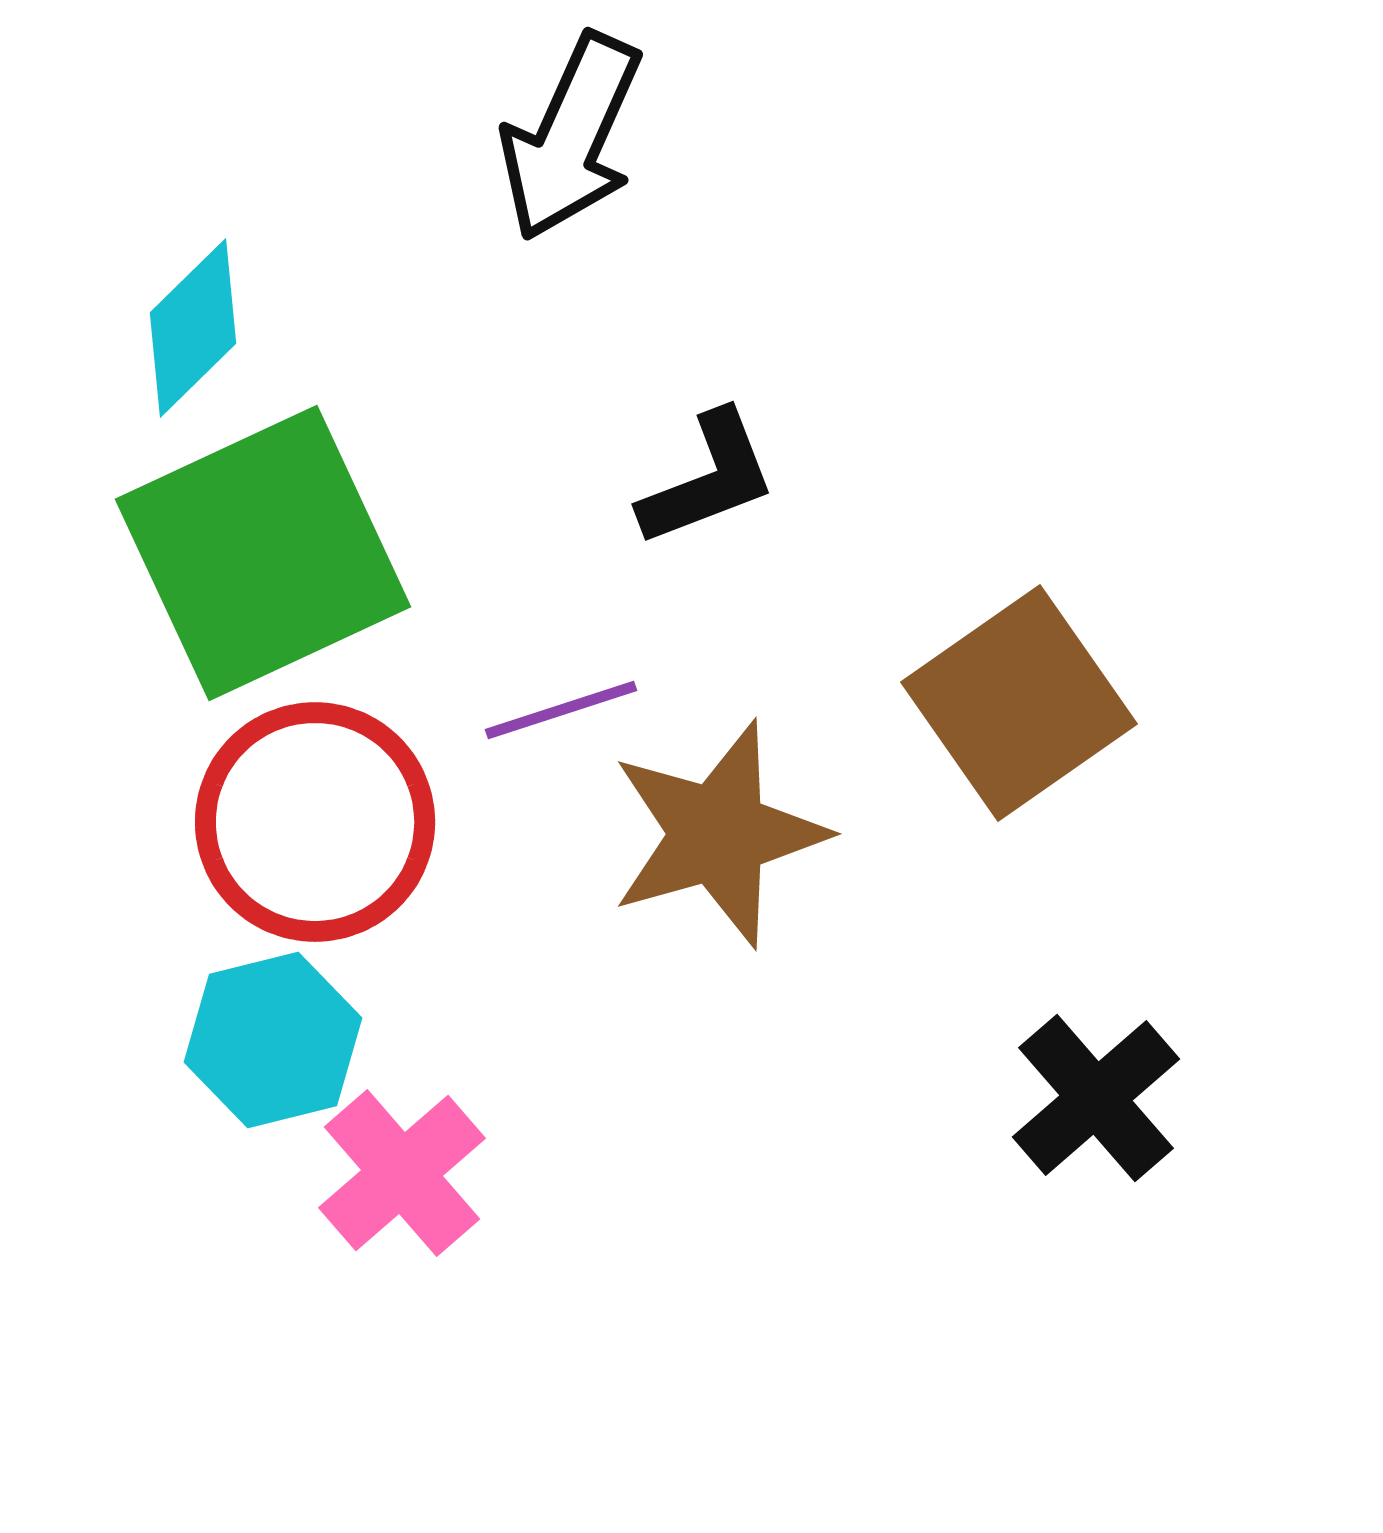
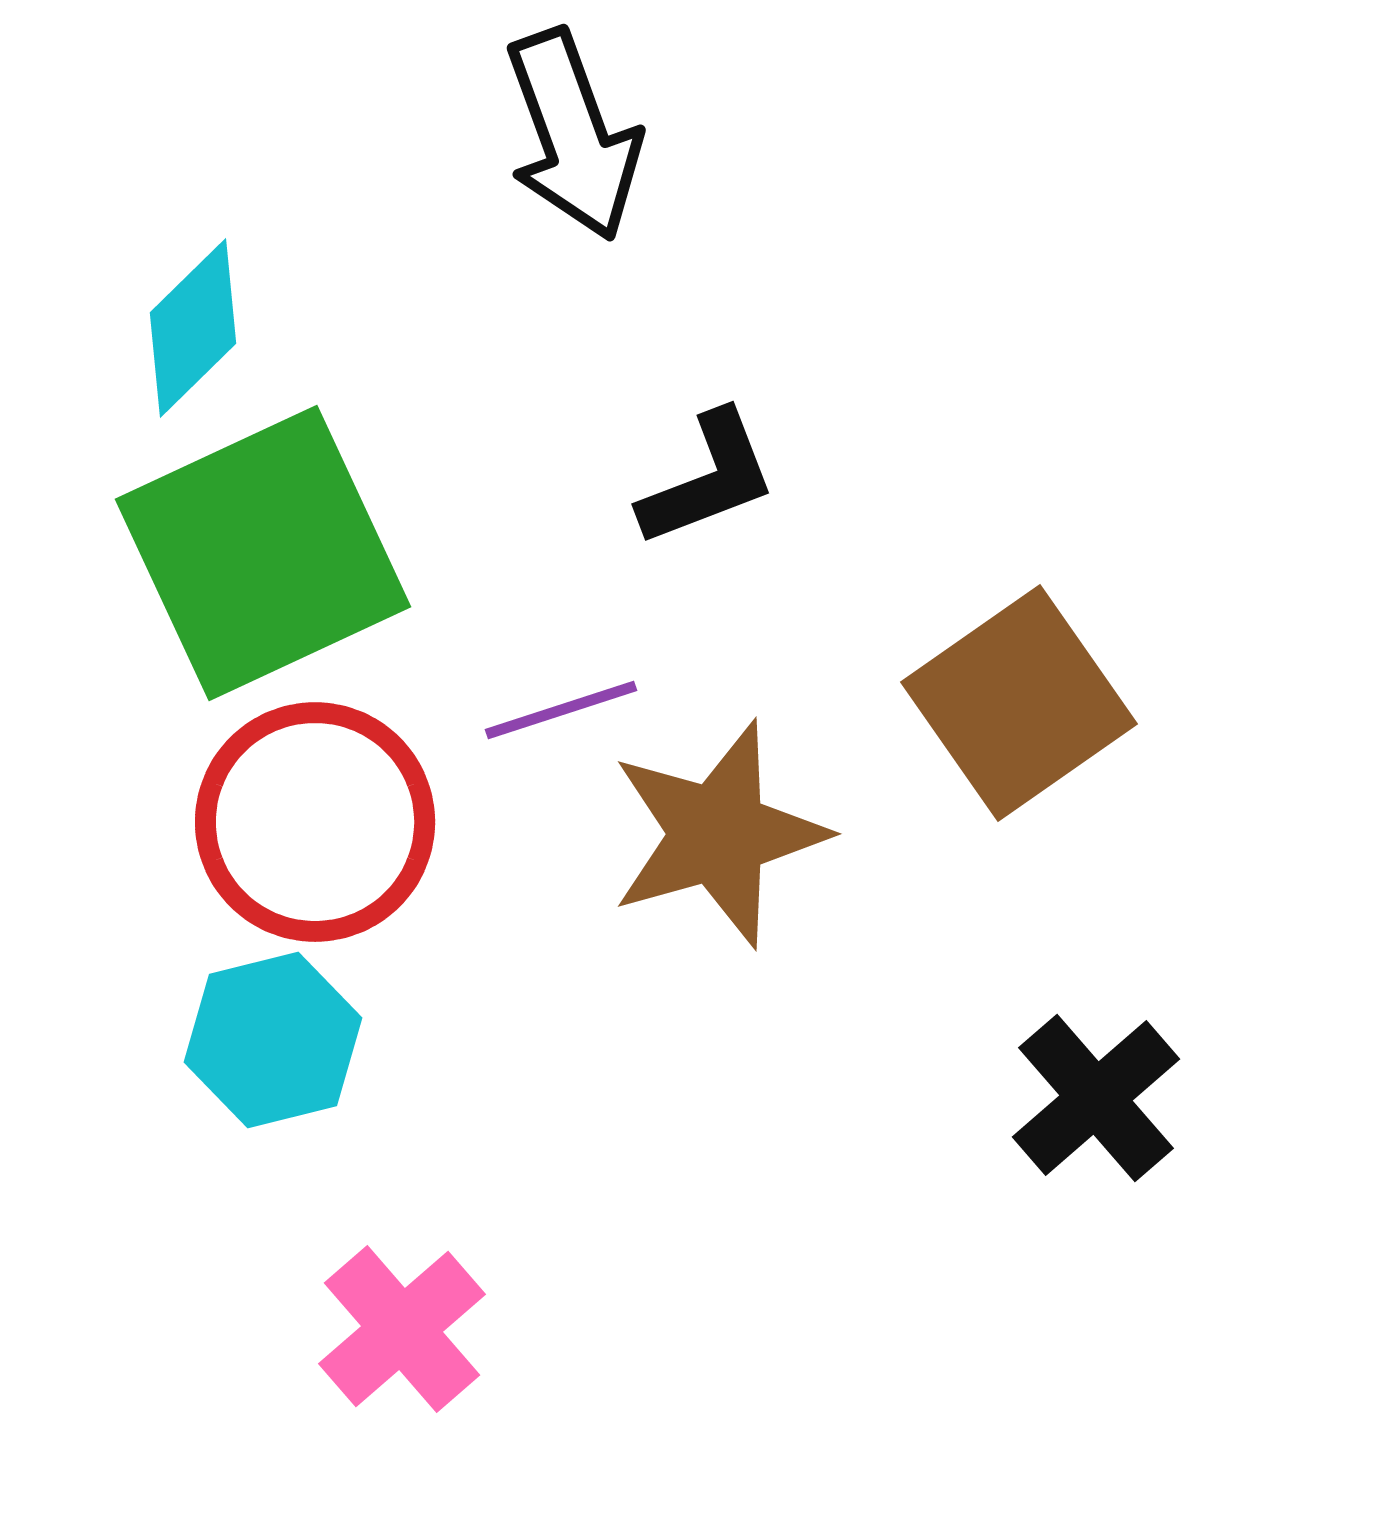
black arrow: moved 2 px right, 2 px up; rotated 44 degrees counterclockwise
pink cross: moved 156 px down
